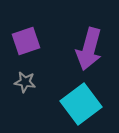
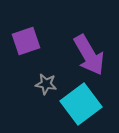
purple arrow: moved 6 px down; rotated 45 degrees counterclockwise
gray star: moved 21 px right, 2 px down
